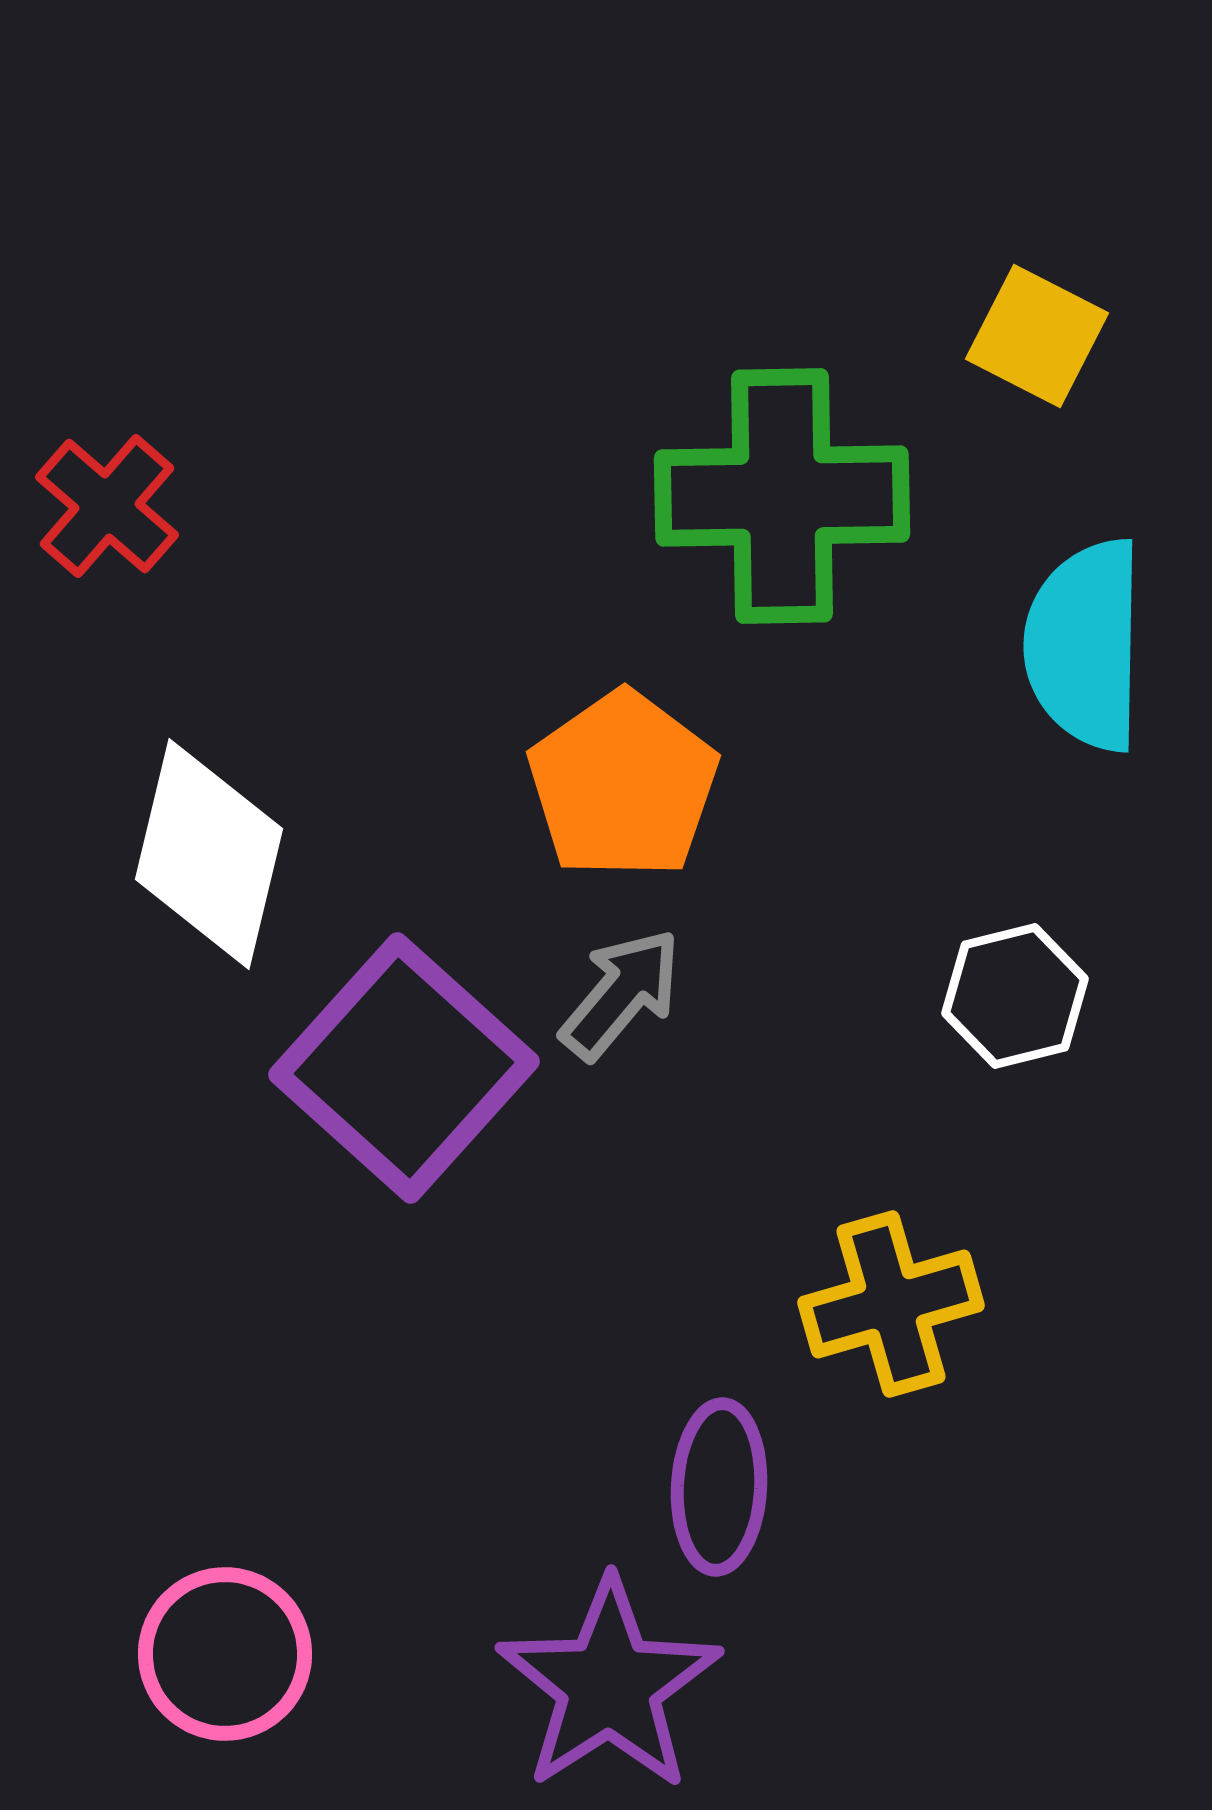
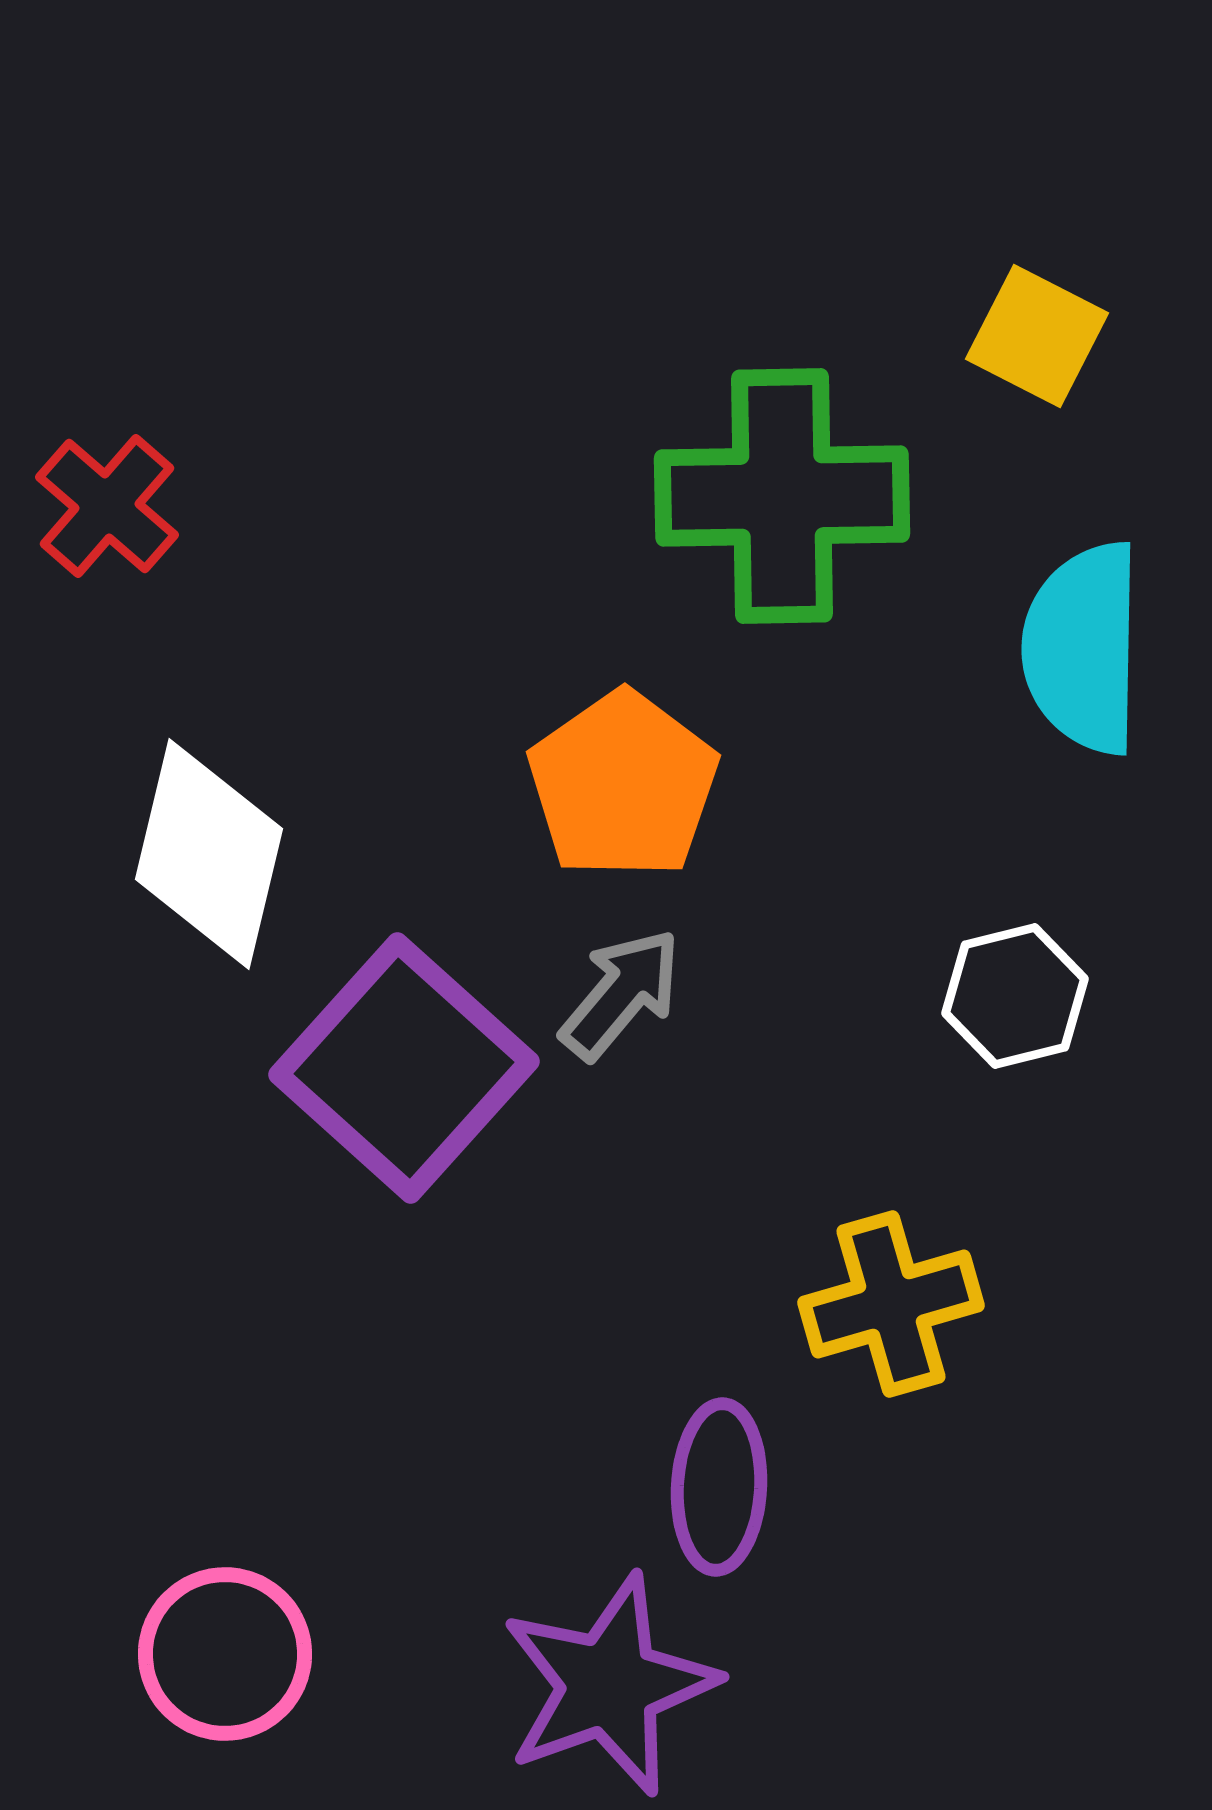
cyan semicircle: moved 2 px left, 3 px down
purple star: rotated 13 degrees clockwise
